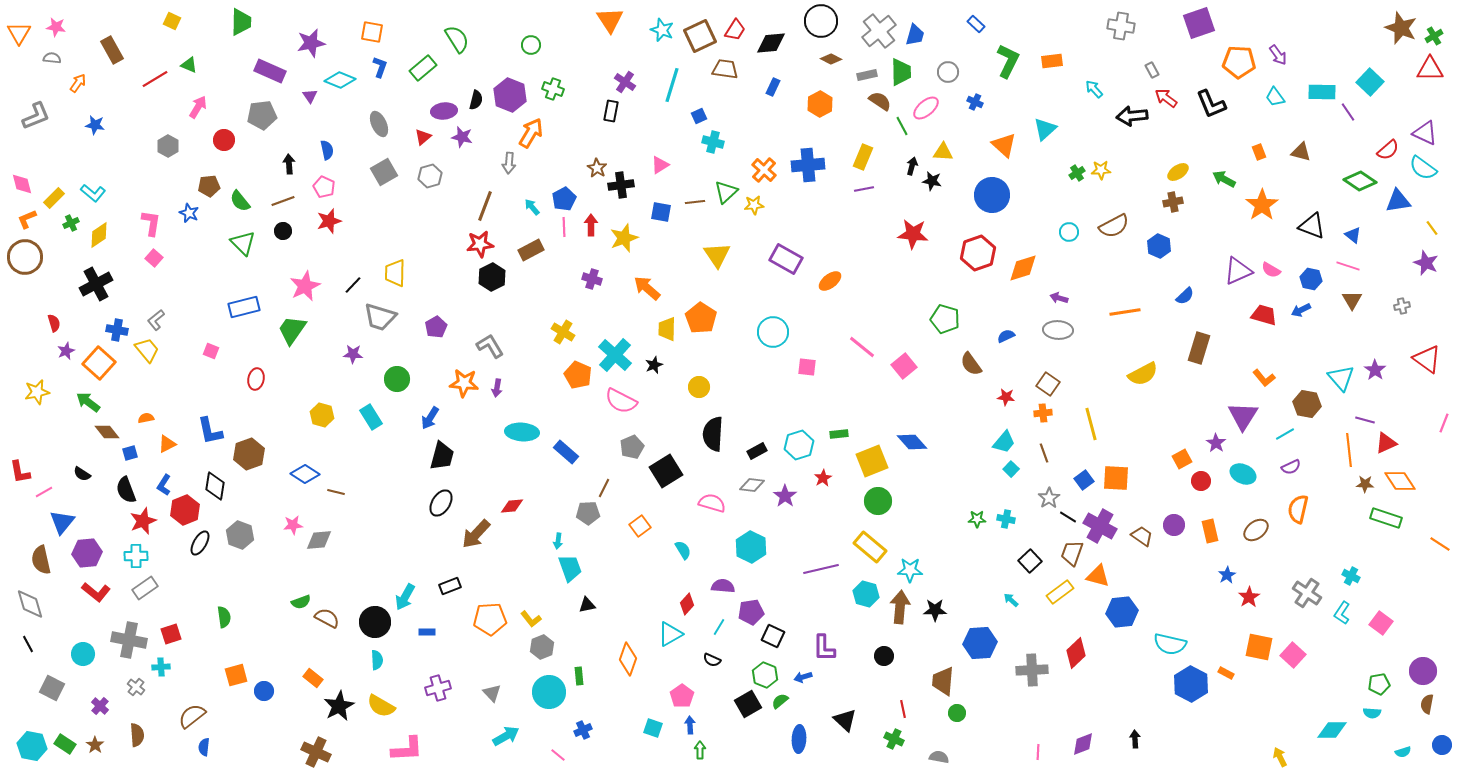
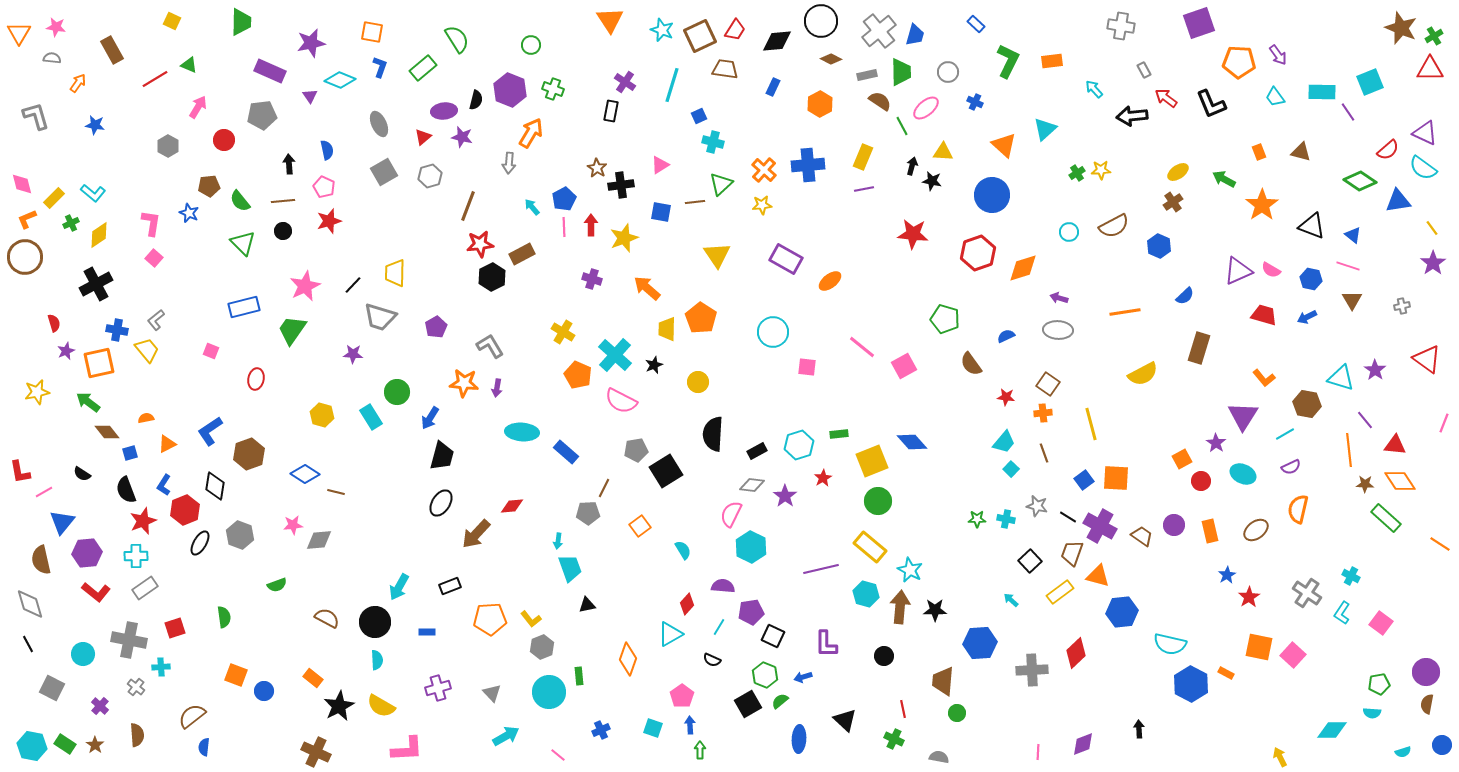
black diamond at (771, 43): moved 6 px right, 2 px up
gray rectangle at (1152, 70): moved 8 px left
cyan square at (1370, 82): rotated 24 degrees clockwise
purple hexagon at (510, 95): moved 5 px up
gray L-shape at (36, 116): rotated 84 degrees counterclockwise
green triangle at (726, 192): moved 5 px left, 8 px up
brown line at (283, 201): rotated 15 degrees clockwise
brown cross at (1173, 202): rotated 24 degrees counterclockwise
yellow star at (754, 205): moved 8 px right
brown line at (485, 206): moved 17 px left
brown rectangle at (531, 250): moved 9 px left, 4 px down
purple star at (1426, 263): moved 7 px right; rotated 15 degrees clockwise
blue arrow at (1301, 310): moved 6 px right, 7 px down
orange square at (99, 363): rotated 36 degrees clockwise
pink square at (904, 366): rotated 10 degrees clockwise
cyan triangle at (1341, 378): rotated 32 degrees counterclockwise
green circle at (397, 379): moved 13 px down
yellow circle at (699, 387): moved 1 px left, 5 px up
purple line at (1365, 420): rotated 36 degrees clockwise
blue L-shape at (210, 431): rotated 68 degrees clockwise
red triangle at (1386, 443): moved 9 px right, 2 px down; rotated 30 degrees clockwise
gray pentagon at (632, 447): moved 4 px right, 3 px down; rotated 15 degrees clockwise
gray star at (1049, 498): moved 12 px left, 8 px down; rotated 25 degrees counterclockwise
pink semicircle at (712, 503): moved 19 px right, 11 px down; rotated 80 degrees counterclockwise
green rectangle at (1386, 518): rotated 24 degrees clockwise
cyan star at (910, 570): rotated 25 degrees clockwise
cyan arrow at (405, 597): moved 6 px left, 10 px up
green semicircle at (301, 602): moved 24 px left, 17 px up
red square at (171, 634): moved 4 px right, 6 px up
purple L-shape at (824, 648): moved 2 px right, 4 px up
purple circle at (1423, 671): moved 3 px right, 1 px down
orange square at (236, 675): rotated 35 degrees clockwise
blue cross at (583, 730): moved 18 px right
black arrow at (1135, 739): moved 4 px right, 10 px up
